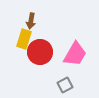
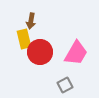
yellow rectangle: rotated 30 degrees counterclockwise
pink trapezoid: moved 1 px right, 1 px up
